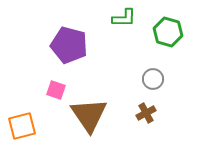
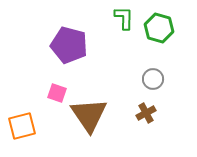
green L-shape: rotated 90 degrees counterclockwise
green hexagon: moved 9 px left, 4 px up
pink square: moved 1 px right, 3 px down
